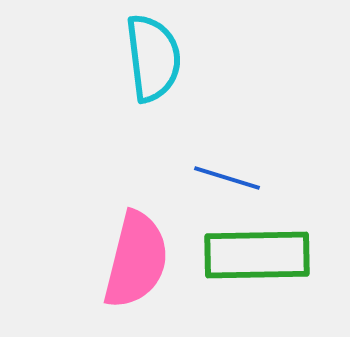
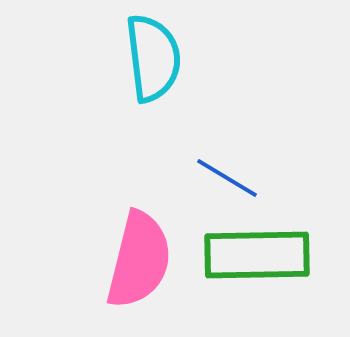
blue line: rotated 14 degrees clockwise
pink semicircle: moved 3 px right
